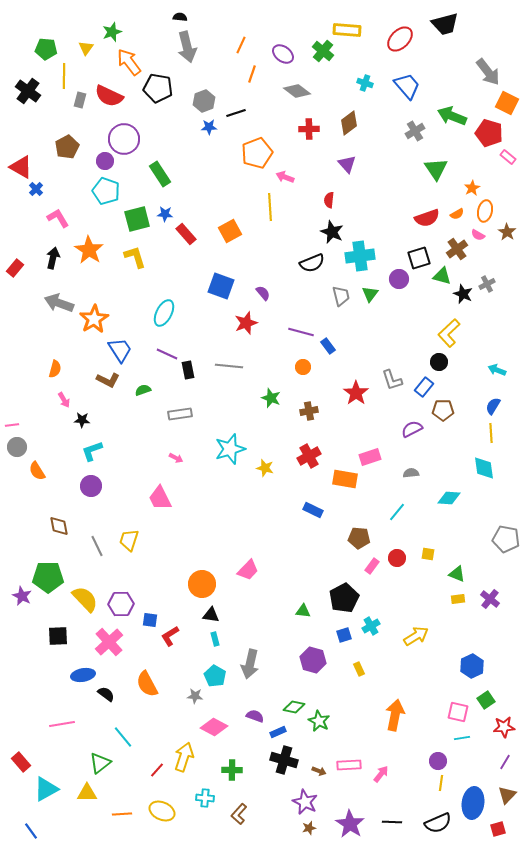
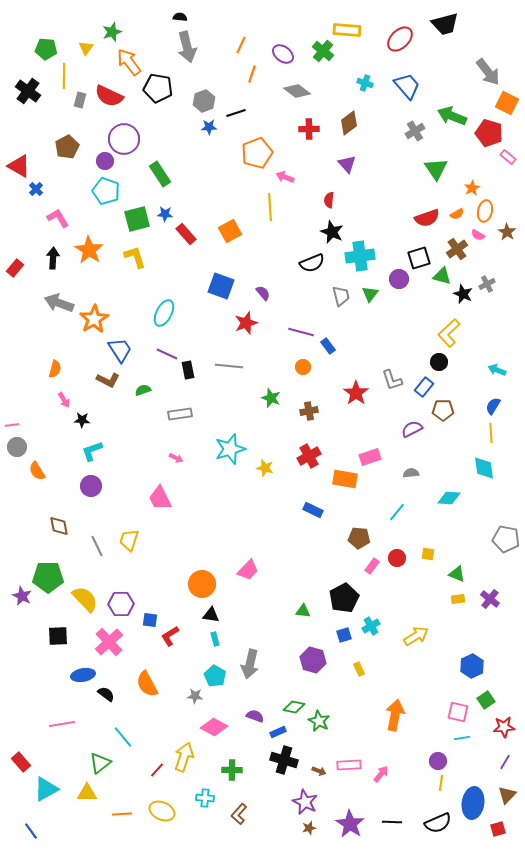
red triangle at (21, 167): moved 2 px left, 1 px up
black arrow at (53, 258): rotated 10 degrees counterclockwise
